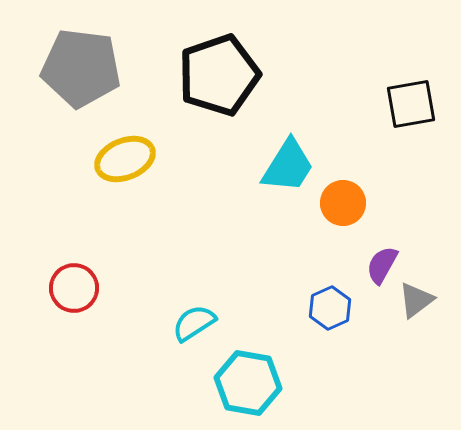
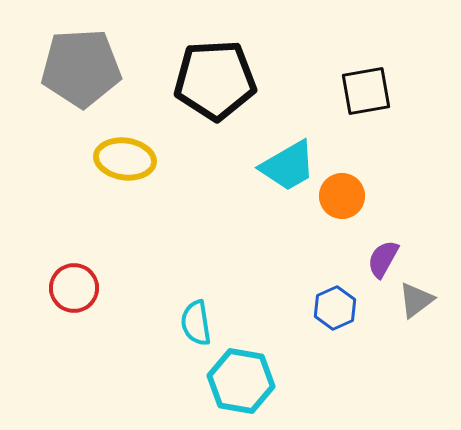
gray pentagon: rotated 10 degrees counterclockwise
black pentagon: moved 4 px left, 5 px down; rotated 16 degrees clockwise
black square: moved 45 px left, 13 px up
yellow ellipse: rotated 30 degrees clockwise
cyan trapezoid: rotated 28 degrees clockwise
orange circle: moved 1 px left, 7 px up
purple semicircle: moved 1 px right, 6 px up
blue hexagon: moved 5 px right
cyan semicircle: moved 2 px right; rotated 66 degrees counterclockwise
cyan hexagon: moved 7 px left, 2 px up
